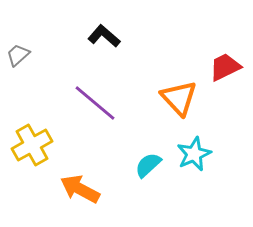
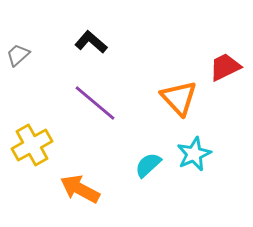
black L-shape: moved 13 px left, 6 px down
